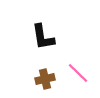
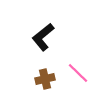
black L-shape: rotated 60 degrees clockwise
